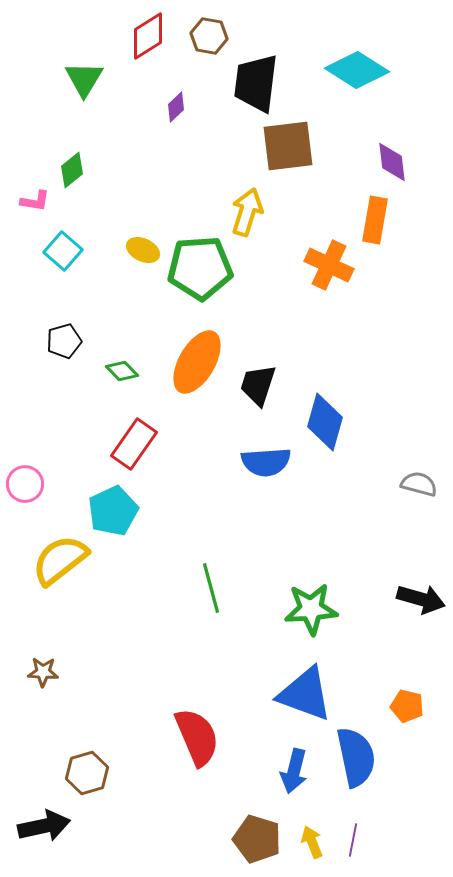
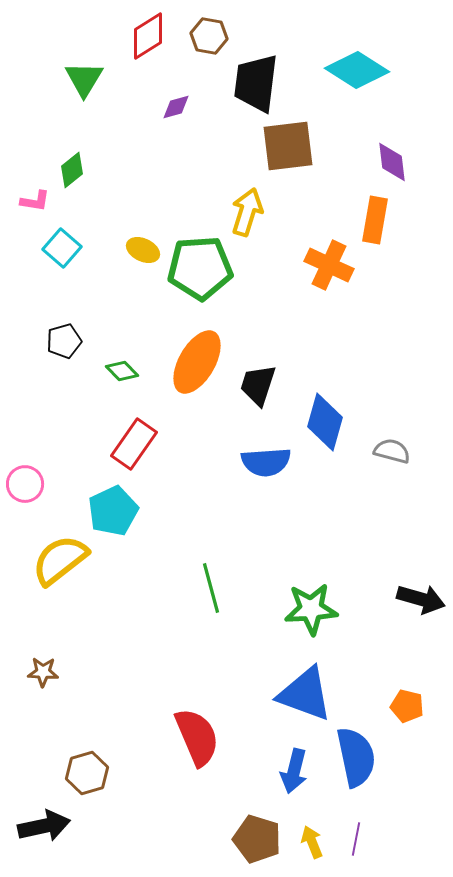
purple diamond at (176, 107): rotated 28 degrees clockwise
cyan square at (63, 251): moved 1 px left, 3 px up
gray semicircle at (419, 484): moved 27 px left, 33 px up
purple line at (353, 840): moved 3 px right, 1 px up
